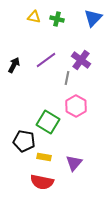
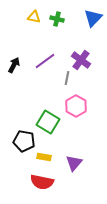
purple line: moved 1 px left, 1 px down
